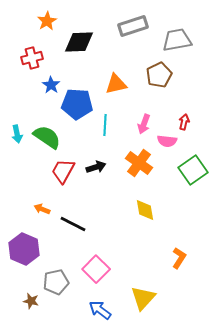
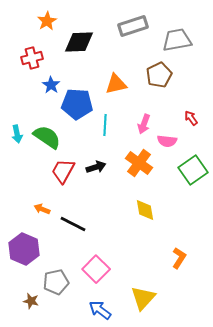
red arrow: moved 7 px right, 4 px up; rotated 49 degrees counterclockwise
